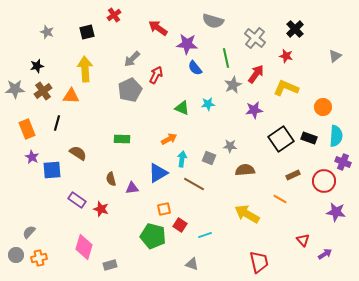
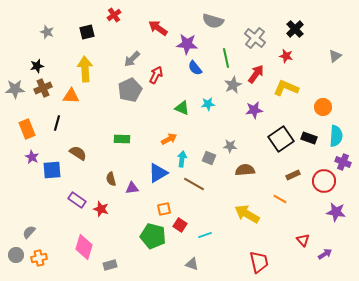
brown cross at (43, 91): moved 3 px up; rotated 12 degrees clockwise
